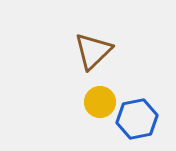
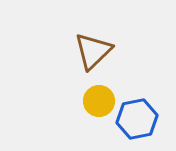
yellow circle: moved 1 px left, 1 px up
